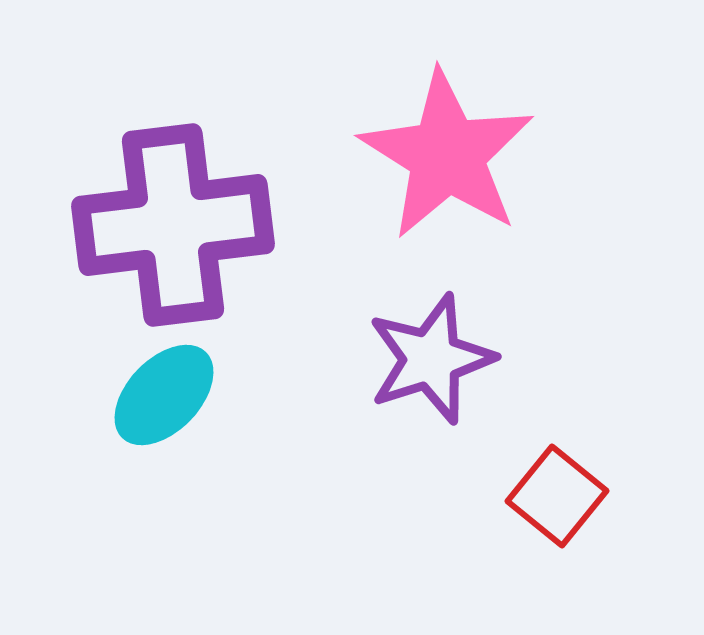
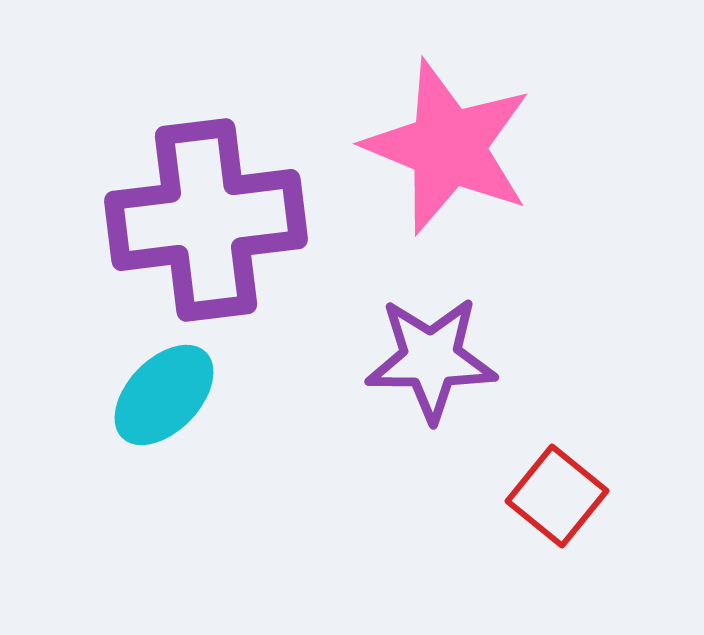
pink star: moved 1 px right, 8 px up; rotated 10 degrees counterclockwise
purple cross: moved 33 px right, 5 px up
purple star: rotated 18 degrees clockwise
